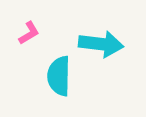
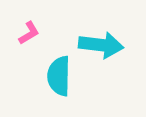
cyan arrow: moved 1 px down
